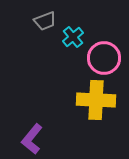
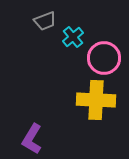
purple L-shape: rotated 8 degrees counterclockwise
